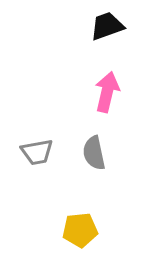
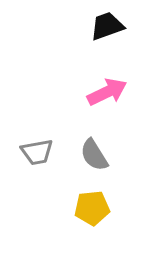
pink arrow: rotated 51 degrees clockwise
gray semicircle: moved 2 px down; rotated 20 degrees counterclockwise
yellow pentagon: moved 12 px right, 22 px up
